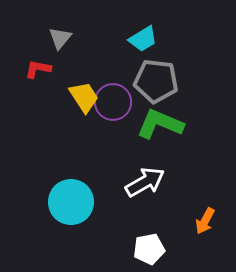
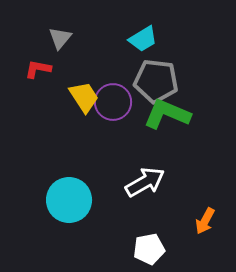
green L-shape: moved 7 px right, 10 px up
cyan circle: moved 2 px left, 2 px up
